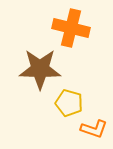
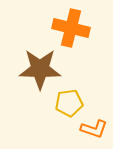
yellow pentagon: rotated 24 degrees counterclockwise
